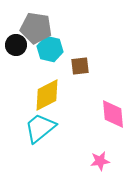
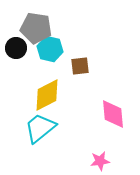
black circle: moved 3 px down
